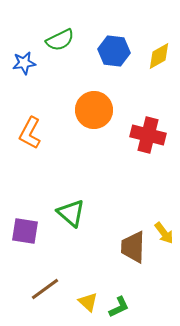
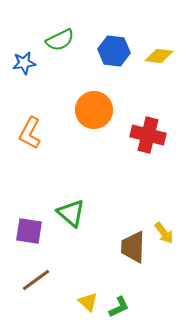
yellow diamond: rotated 36 degrees clockwise
purple square: moved 4 px right
brown line: moved 9 px left, 9 px up
